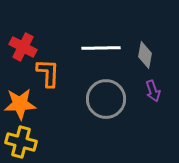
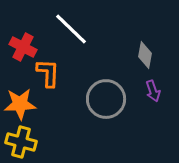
white line: moved 30 px left, 19 px up; rotated 45 degrees clockwise
